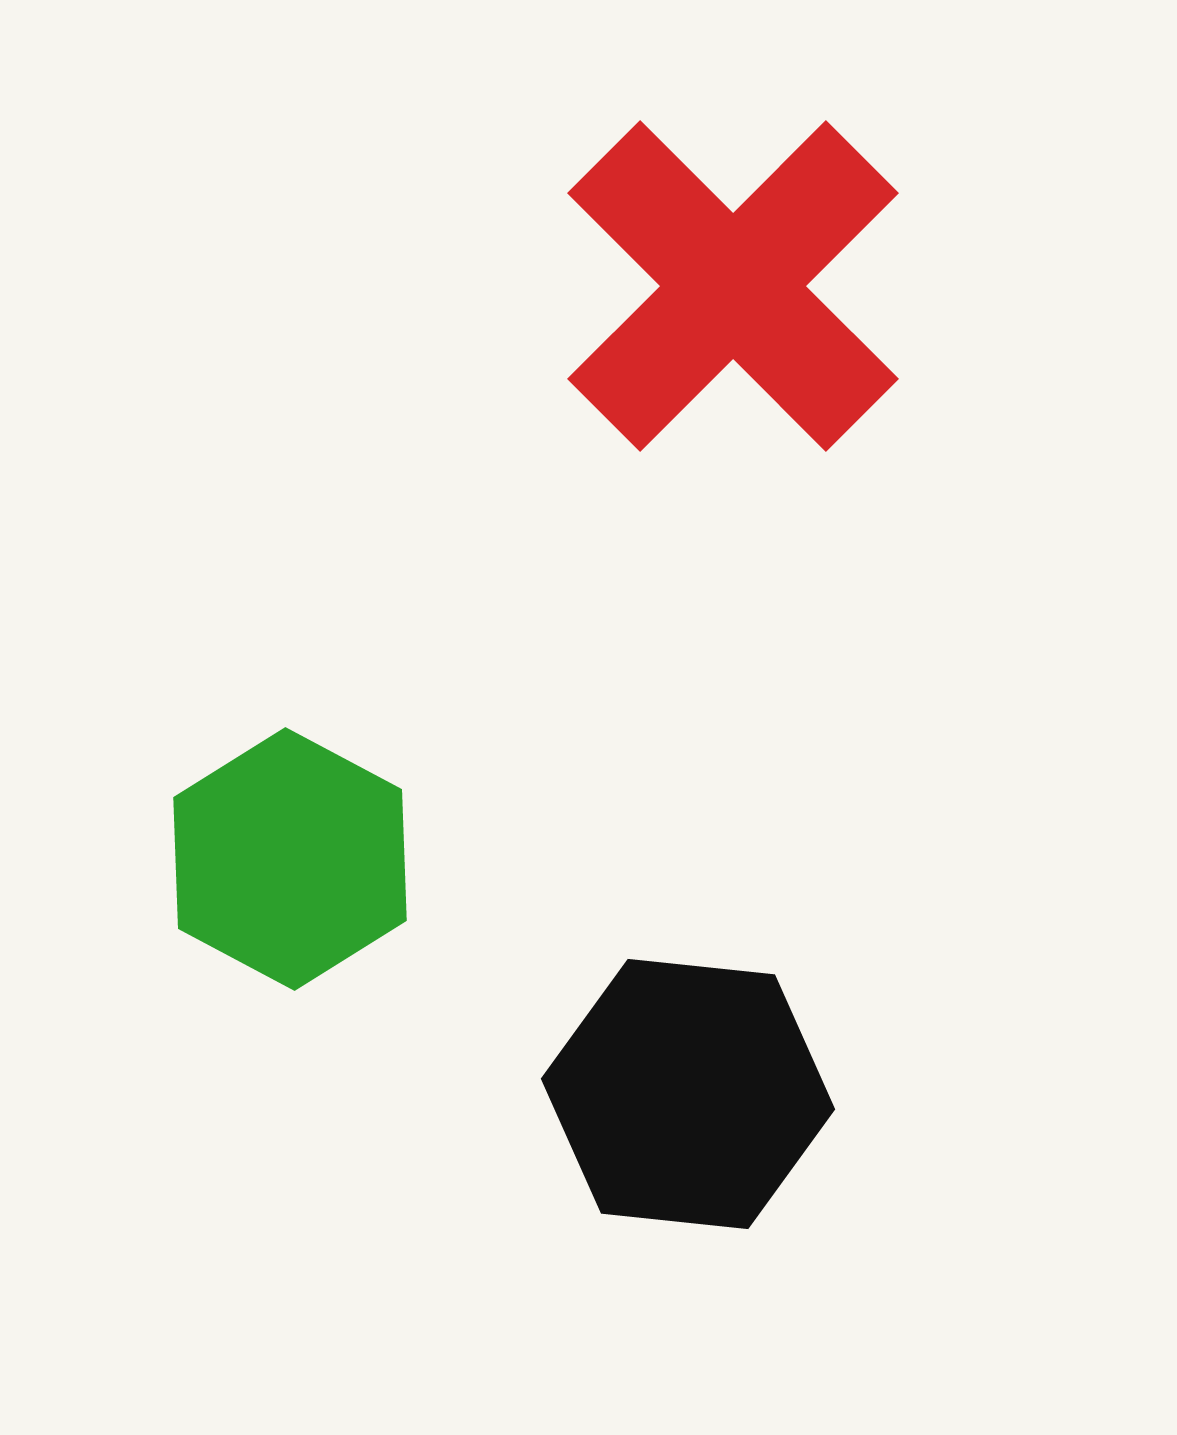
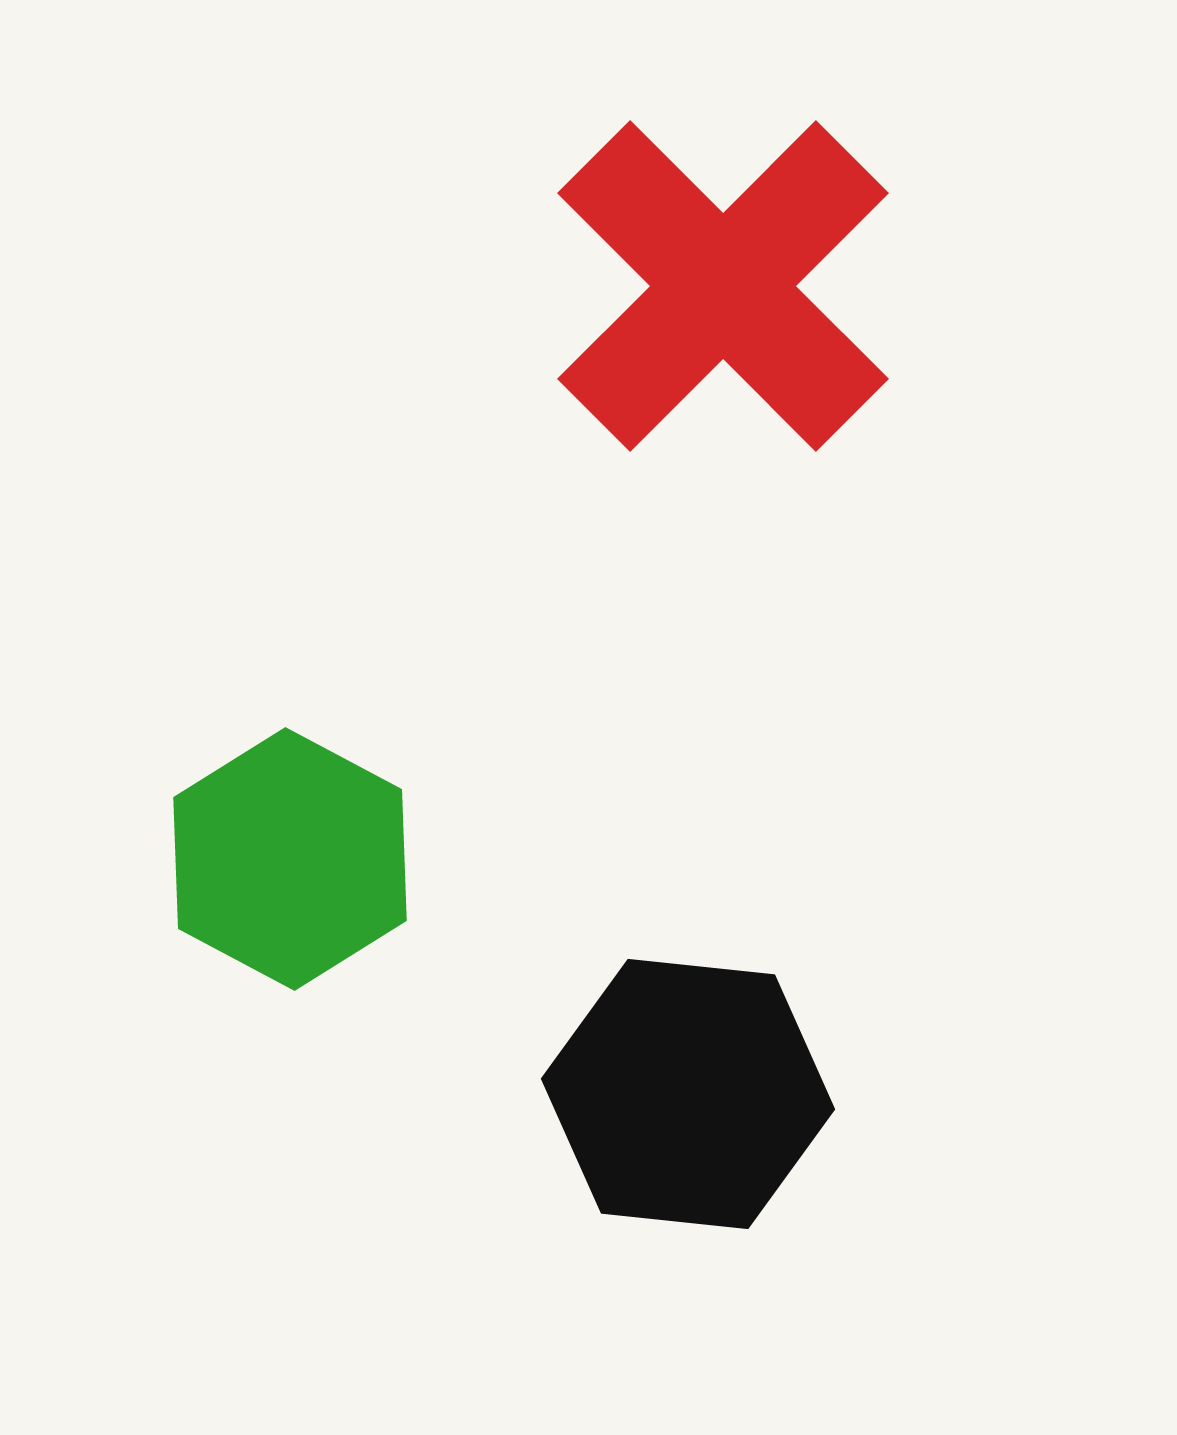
red cross: moved 10 px left
